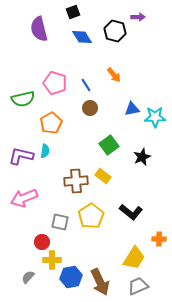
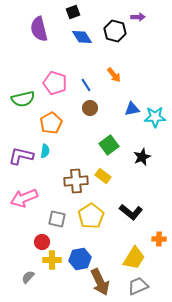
gray square: moved 3 px left, 3 px up
blue hexagon: moved 9 px right, 18 px up
